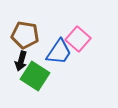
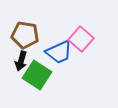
pink square: moved 3 px right
blue trapezoid: rotated 32 degrees clockwise
green square: moved 2 px right, 1 px up
